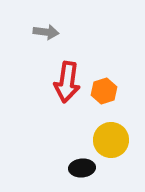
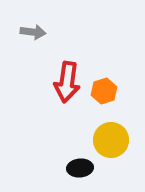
gray arrow: moved 13 px left
black ellipse: moved 2 px left
